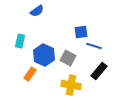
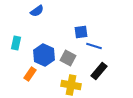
cyan rectangle: moved 4 px left, 2 px down
